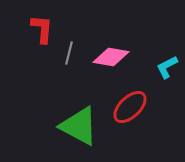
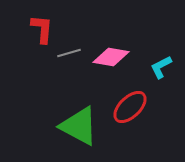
gray line: rotated 60 degrees clockwise
cyan L-shape: moved 6 px left
